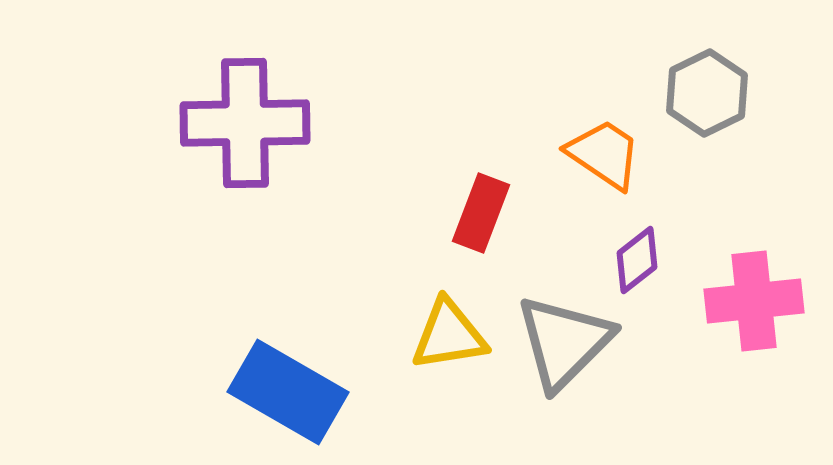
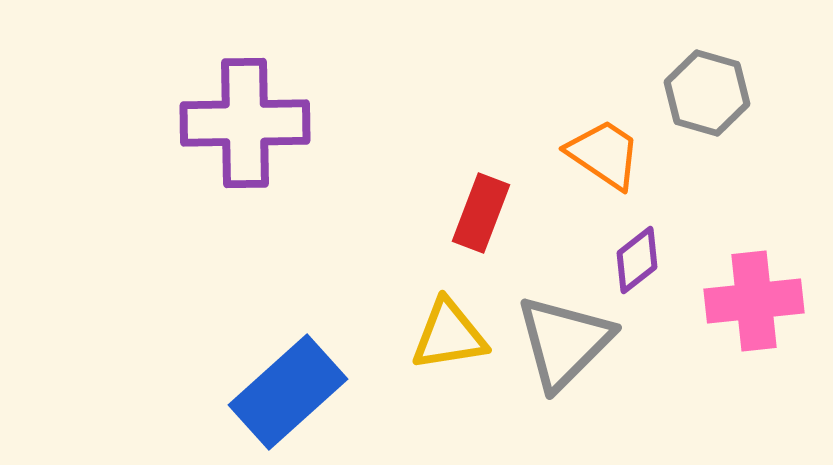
gray hexagon: rotated 18 degrees counterclockwise
blue rectangle: rotated 72 degrees counterclockwise
